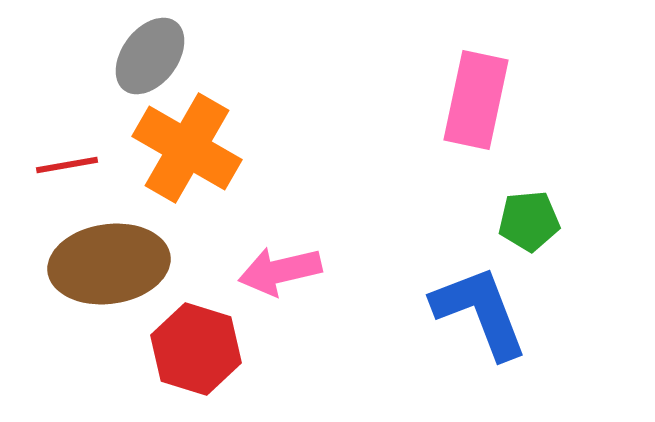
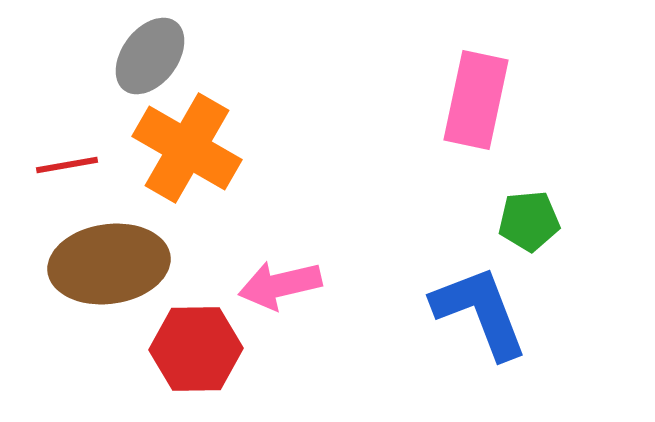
pink arrow: moved 14 px down
red hexagon: rotated 18 degrees counterclockwise
